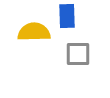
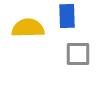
yellow semicircle: moved 6 px left, 4 px up
